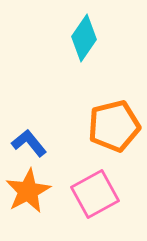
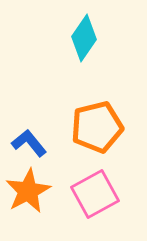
orange pentagon: moved 17 px left, 1 px down
